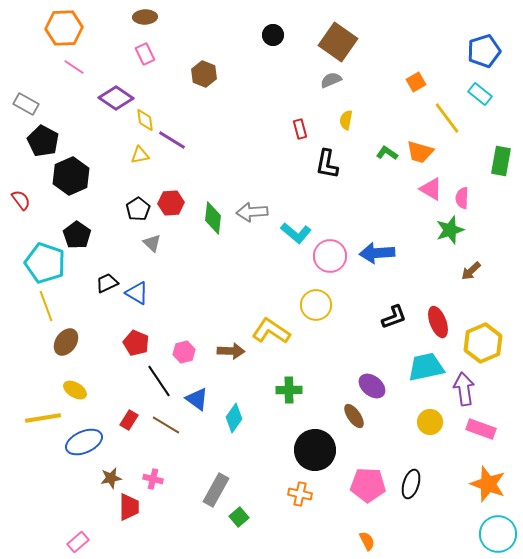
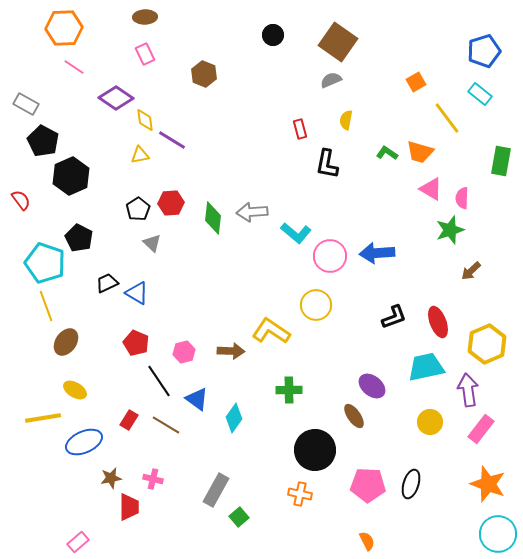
black pentagon at (77, 235): moved 2 px right, 3 px down; rotated 8 degrees counterclockwise
yellow hexagon at (483, 343): moved 4 px right, 1 px down
purple arrow at (464, 389): moved 4 px right, 1 px down
pink rectangle at (481, 429): rotated 72 degrees counterclockwise
